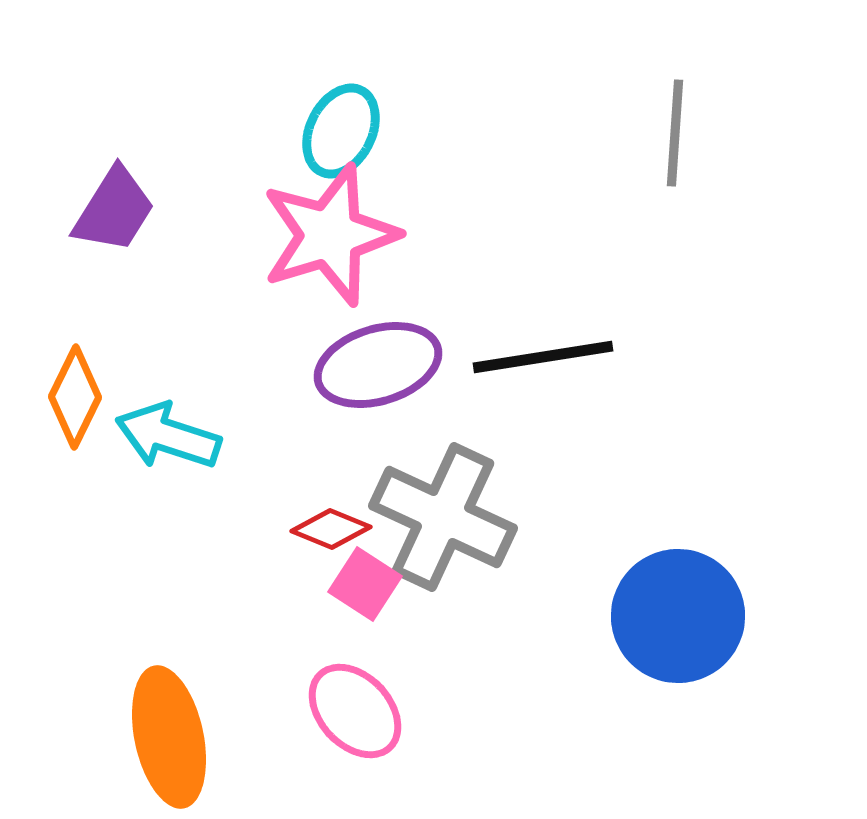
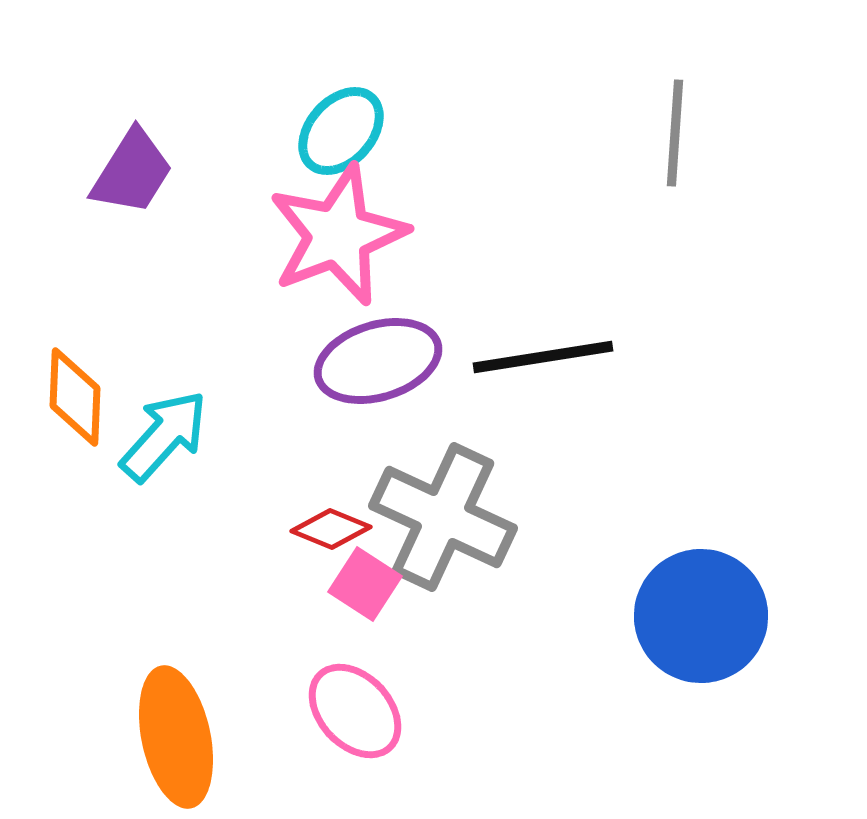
cyan ellipse: rotated 16 degrees clockwise
purple trapezoid: moved 18 px right, 38 px up
pink star: moved 8 px right; rotated 4 degrees counterclockwise
purple ellipse: moved 4 px up
orange diamond: rotated 24 degrees counterclockwise
cyan arrow: moved 4 px left; rotated 114 degrees clockwise
blue circle: moved 23 px right
orange ellipse: moved 7 px right
